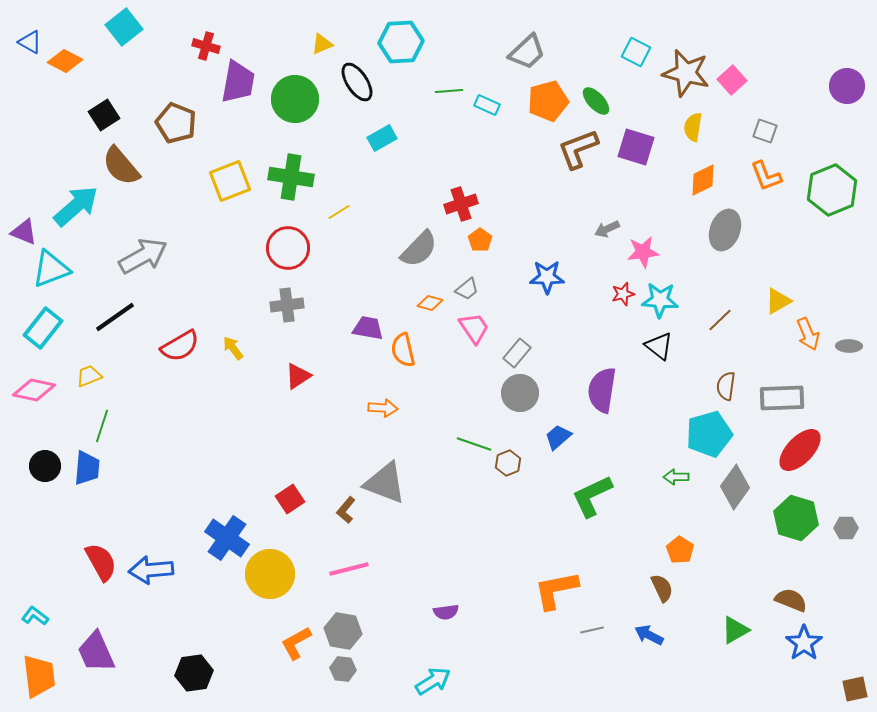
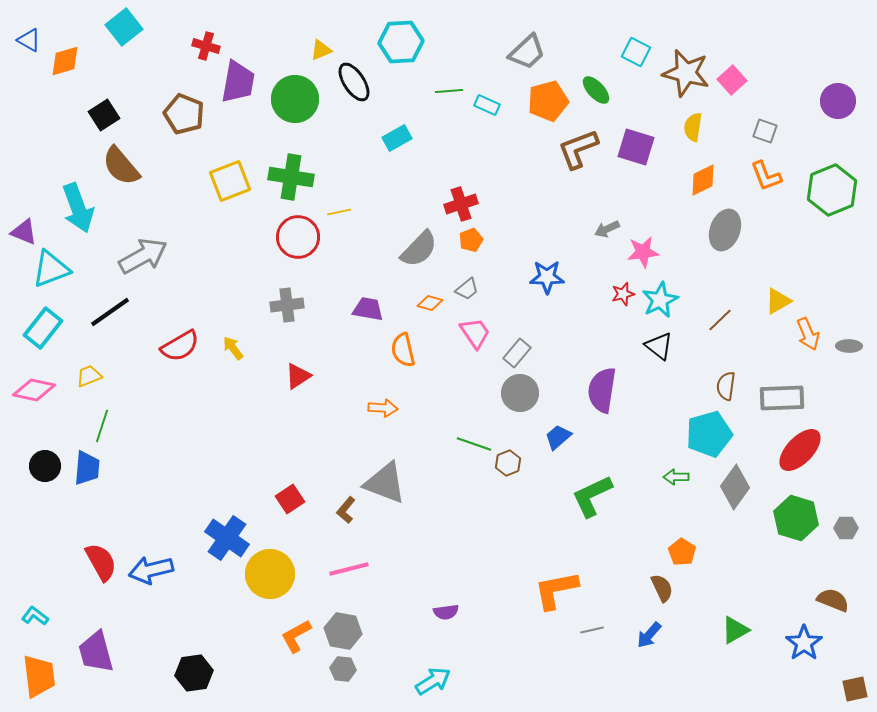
blue triangle at (30, 42): moved 1 px left, 2 px up
yellow triangle at (322, 44): moved 1 px left, 6 px down
orange diamond at (65, 61): rotated 44 degrees counterclockwise
black ellipse at (357, 82): moved 3 px left
purple circle at (847, 86): moved 9 px left, 15 px down
green ellipse at (596, 101): moved 11 px up
brown pentagon at (176, 123): moved 8 px right, 9 px up
cyan rectangle at (382, 138): moved 15 px right
cyan arrow at (76, 206): moved 2 px right, 2 px down; rotated 111 degrees clockwise
yellow line at (339, 212): rotated 20 degrees clockwise
orange pentagon at (480, 240): moved 9 px left; rotated 15 degrees clockwise
red circle at (288, 248): moved 10 px right, 11 px up
cyan star at (660, 300): rotated 30 degrees counterclockwise
black line at (115, 317): moved 5 px left, 5 px up
purple trapezoid at (368, 328): moved 19 px up
pink trapezoid at (474, 328): moved 1 px right, 5 px down
orange pentagon at (680, 550): moved 2 px right, 2 px down
blue arrow at (151, 570): rotated 9 degrees counterclockwise
brown semicircle at (791, 600): moved 42 px right
blue arrow at (649, 635): rotated 76 degrees counterclockwise
orange L-shape at (296, 643): moved 7 px up
purple trapezoid at (96, 652): rotated 9 degrees clockwise
